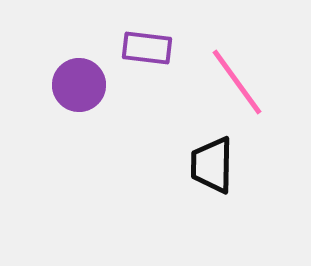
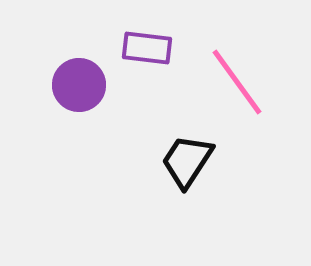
black trapezoid: moved 25 px left, 4 px up; rotated 32 degrees clockwise
